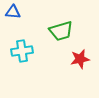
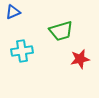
blue triangle: rotated 28 degrees counterclockwise
